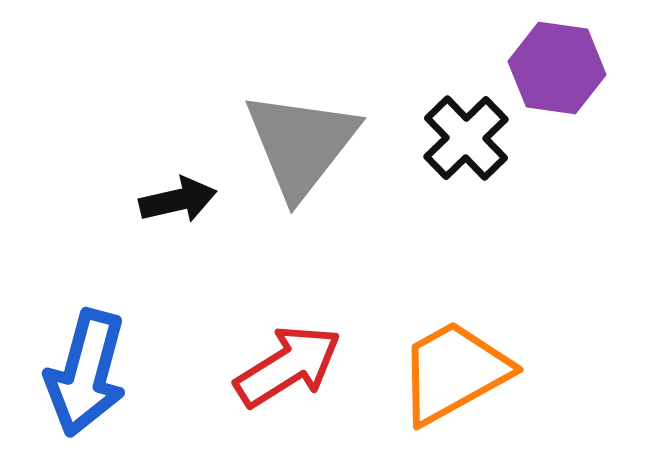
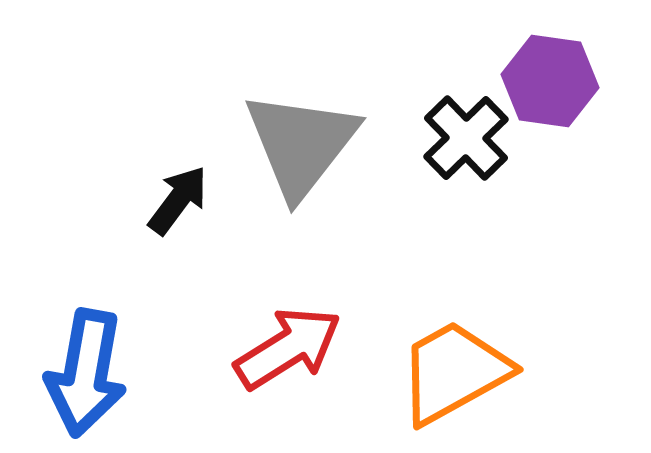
purple hexagon: moved 7 px left, 13 px down
black arrow: rotated 40 degrees counterclockwise
red arrow: moved 18 px up
blue arrow: rotated 5 degrees counterclockwise
